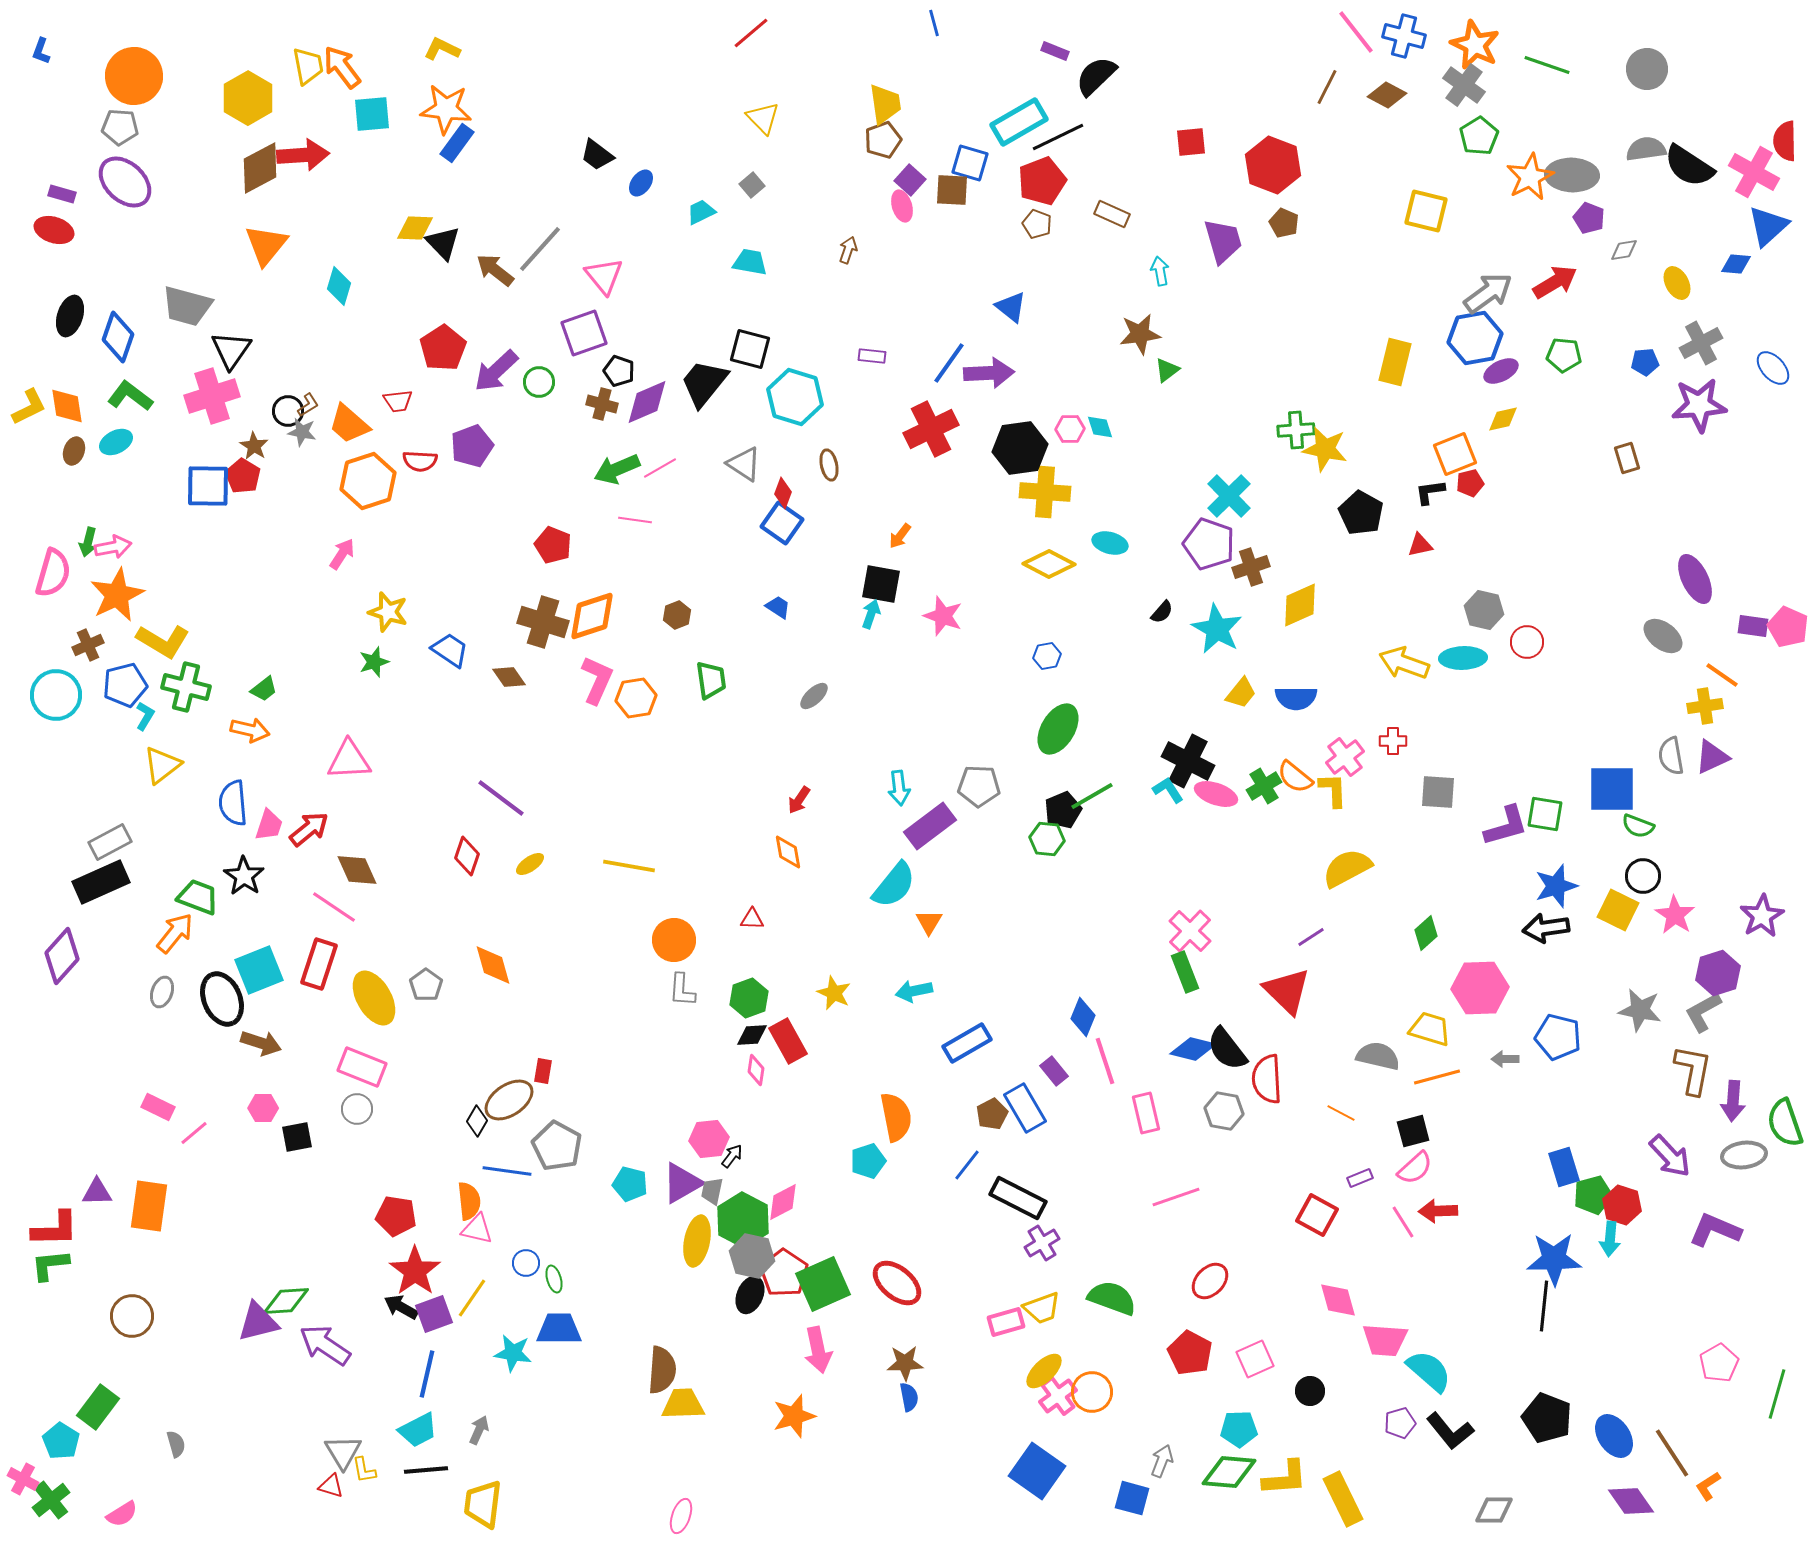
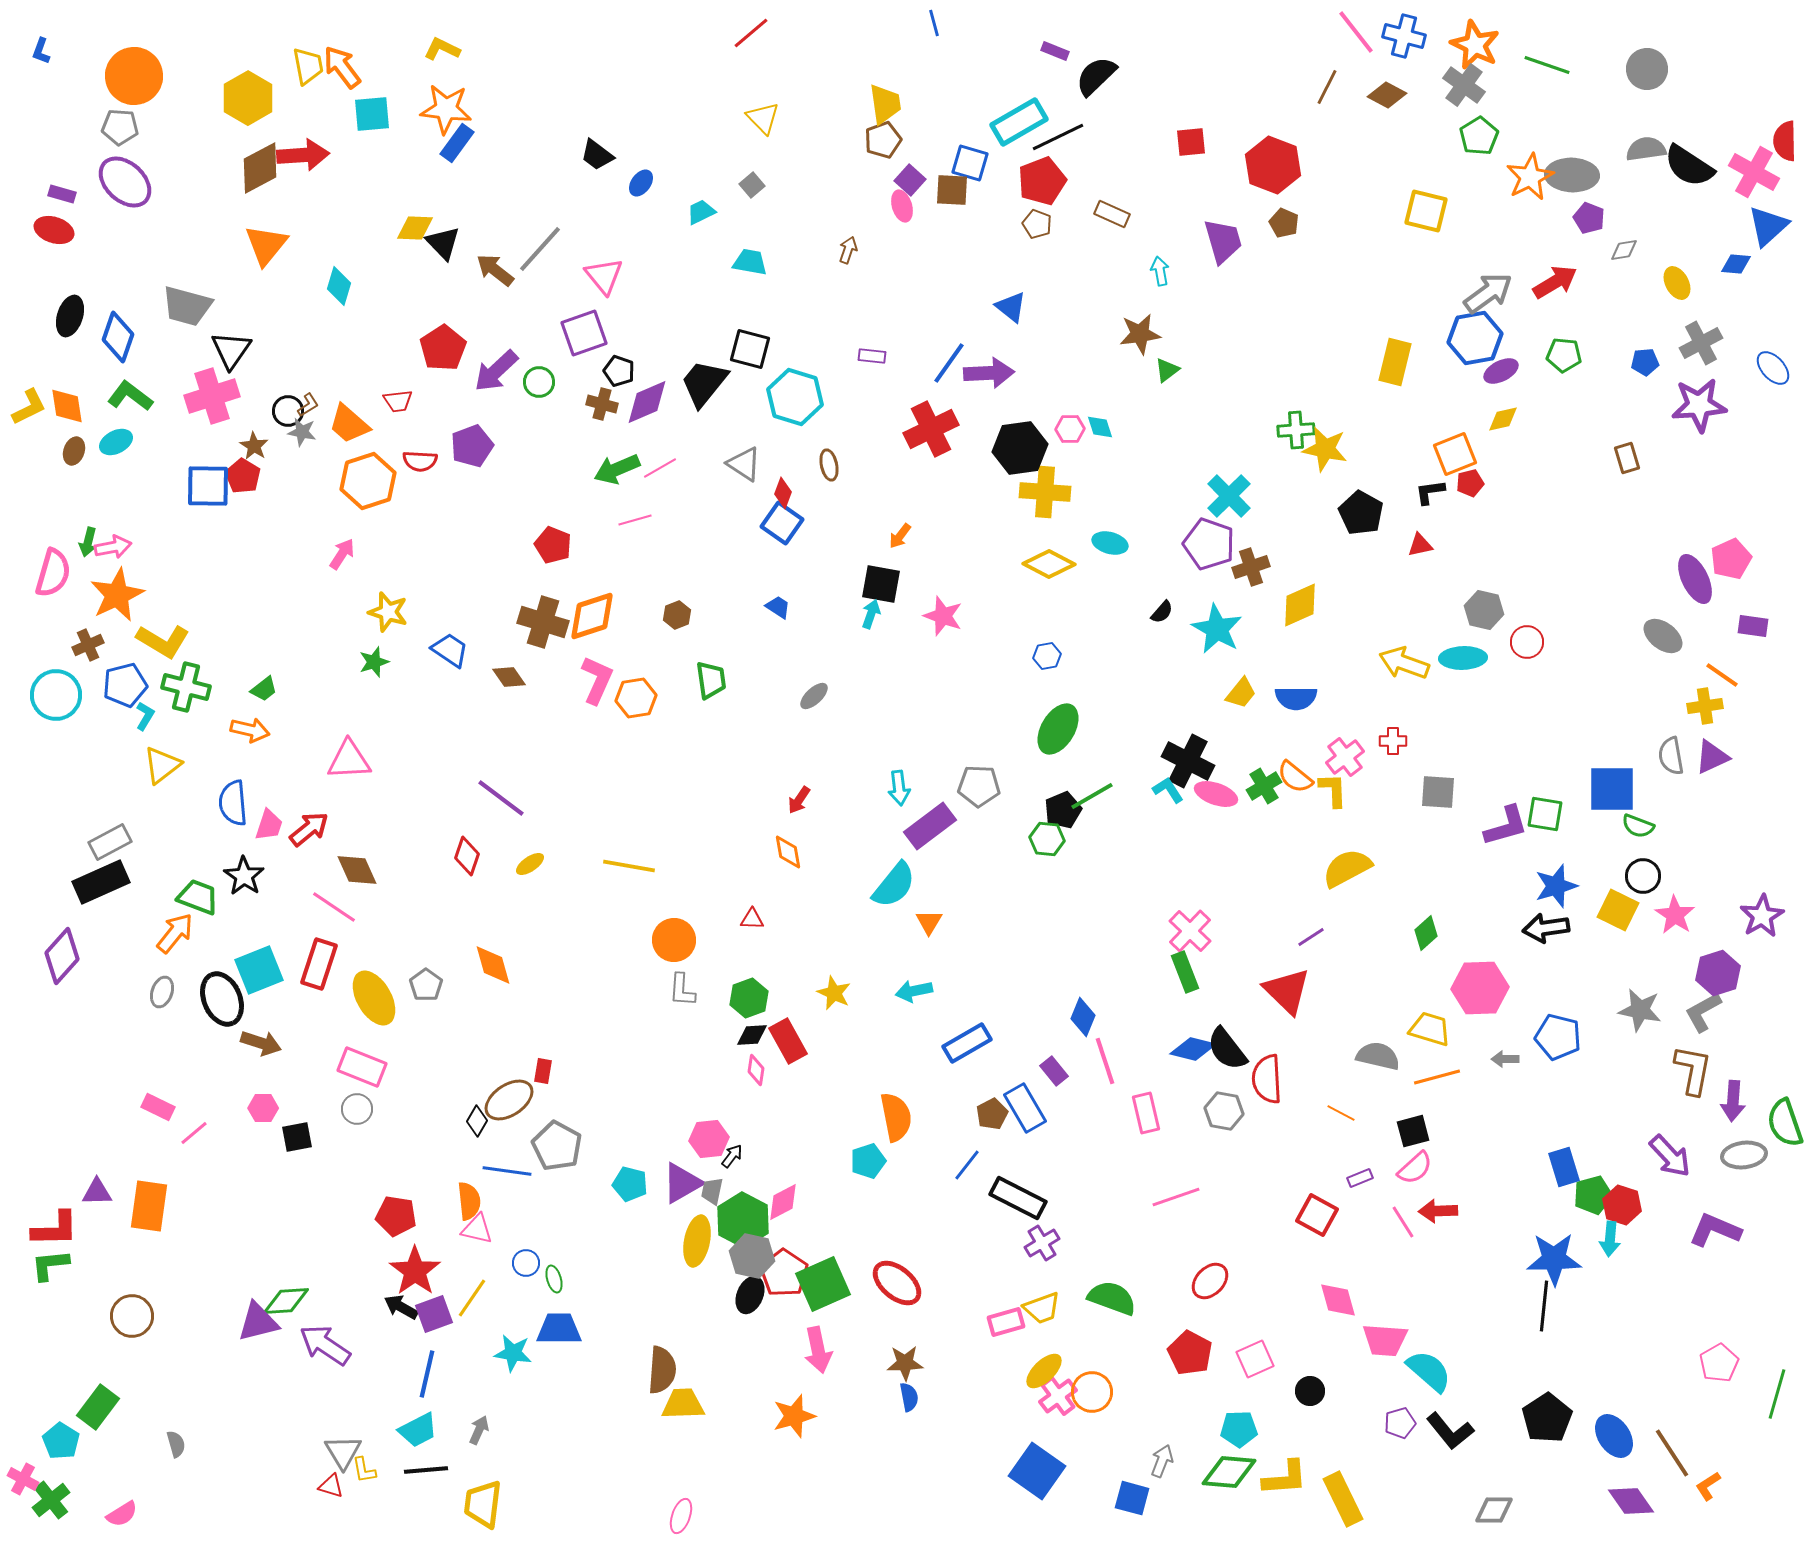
pink line at (635, 520): rotated 24 degrees counterclockwise
pink pentagon at (1788, 627): moved 57 px left, 68 px up; rotated 24 degrees clockwise
black pentagon at (1547, 1418): rotated 18 degrees clockwise
